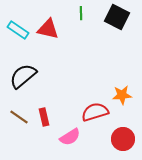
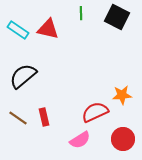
red semicircle: rotated 8 degrees counterclockwise
brown line: moved 1 px left, 1 px down
pink semicircle: moved 10 px right, 3 px down
